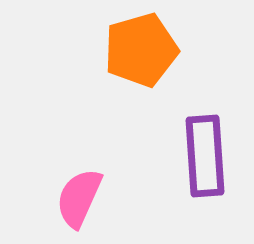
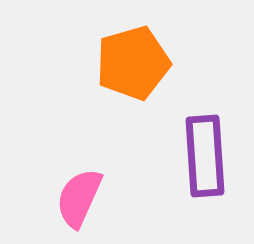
orange pentagon: moved 8 px left, 13 px down
